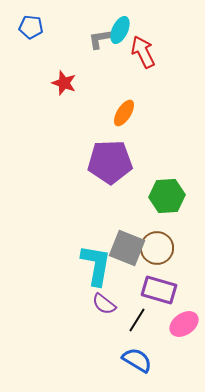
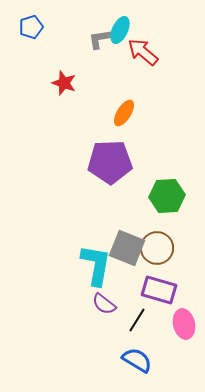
blue pentagon: rotated 25 degrees counterclockwise
red arrow: rotated 24 degrees counterclockwise
pink ellipse: rotated 68 degrees counterclockwise
